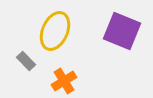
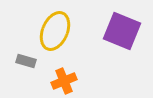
gray rectangle: rotated 30 degrees counterclockwise
orange cross: rotated 10 degrees clockwise
